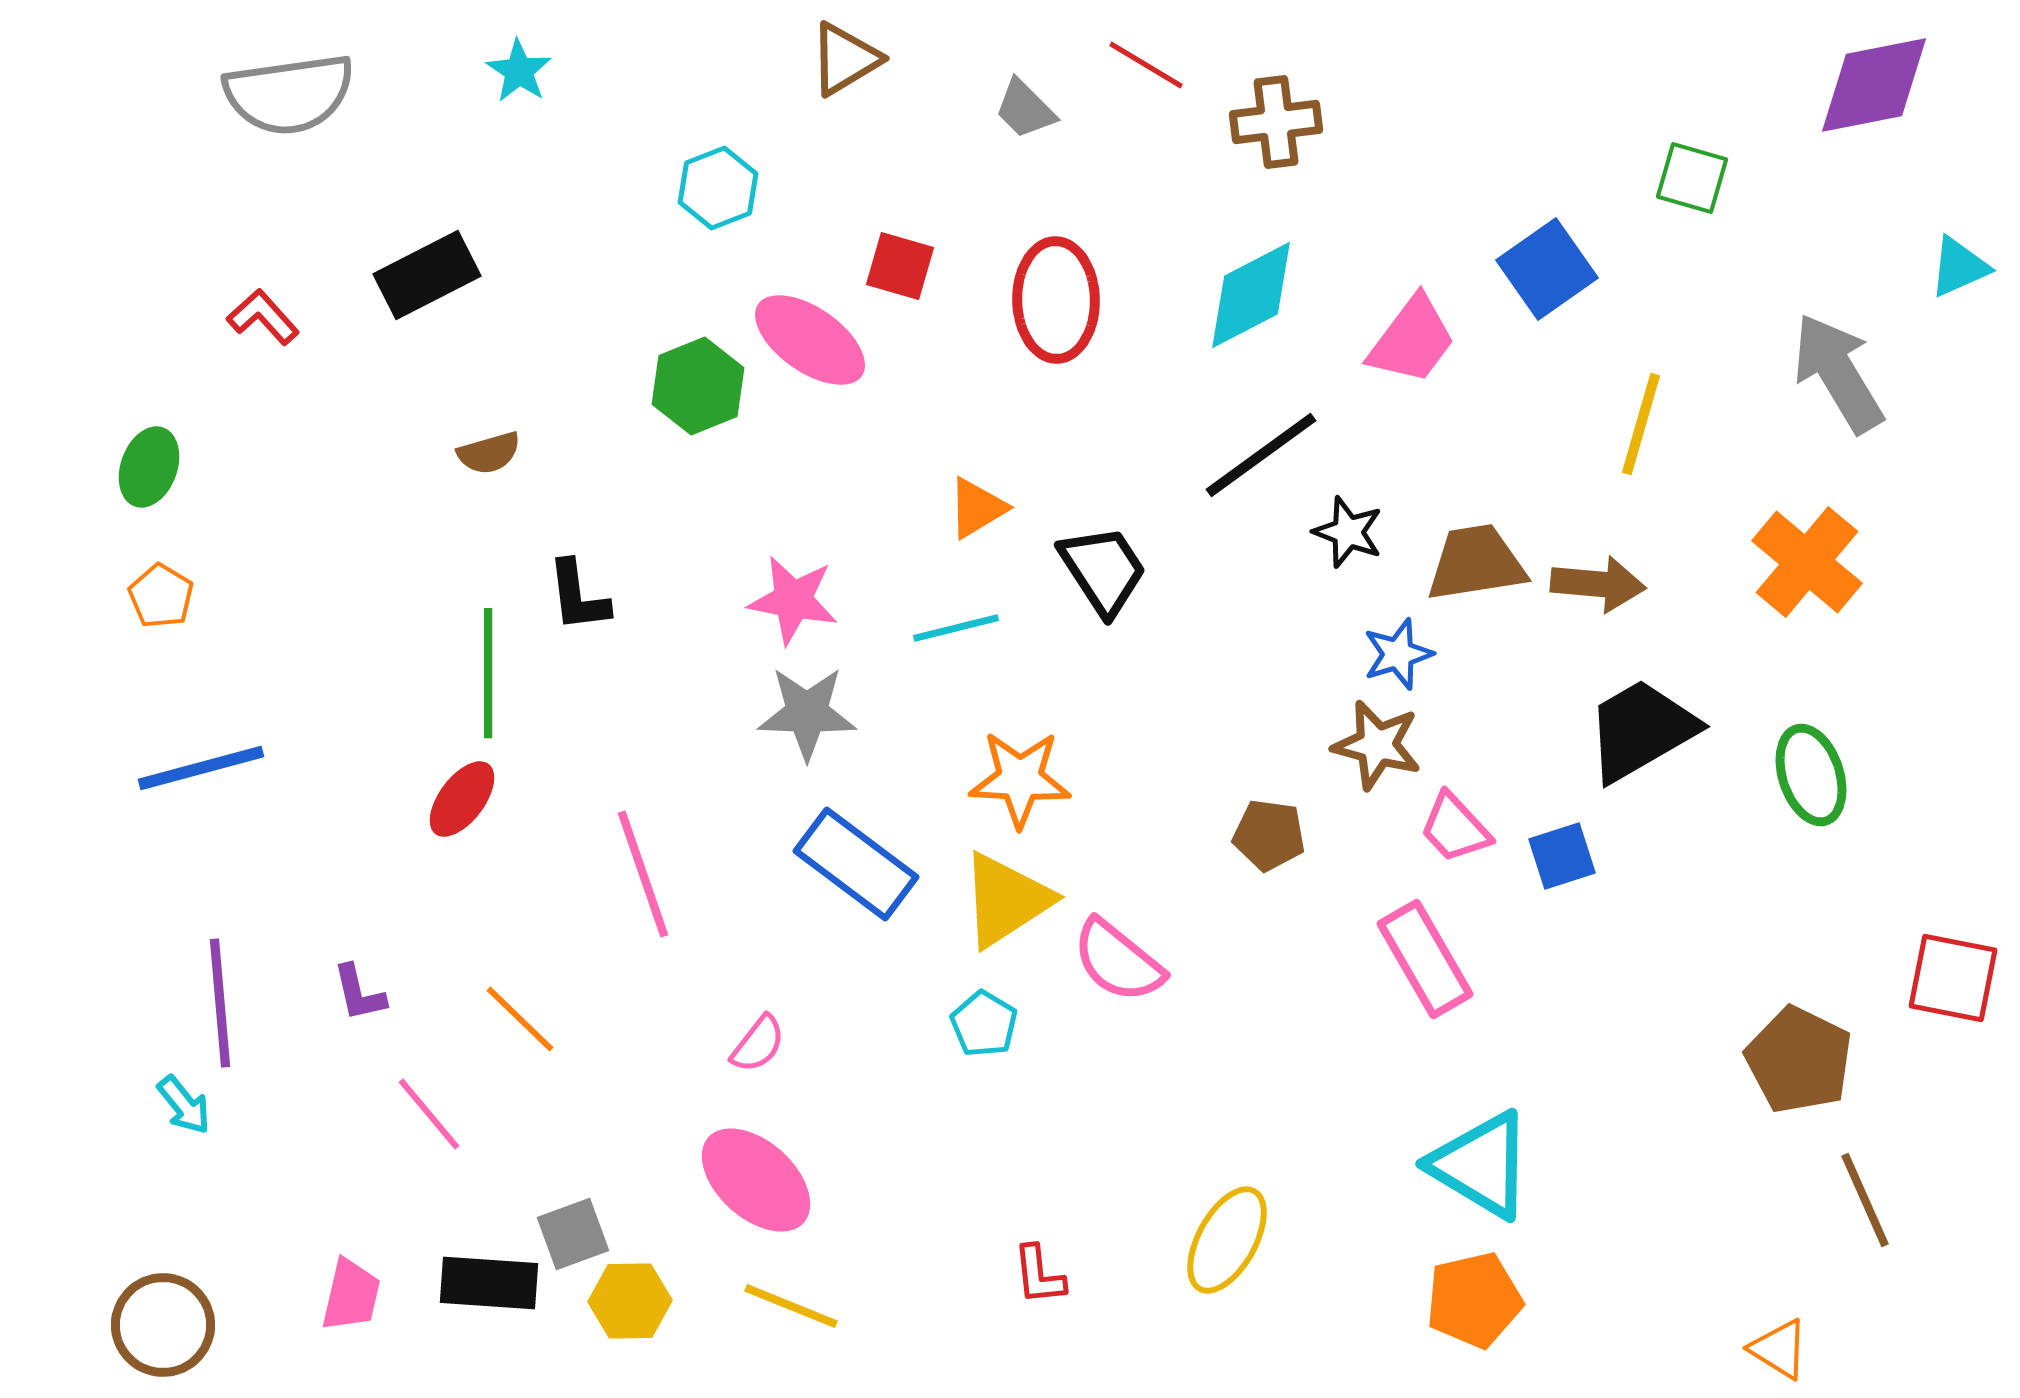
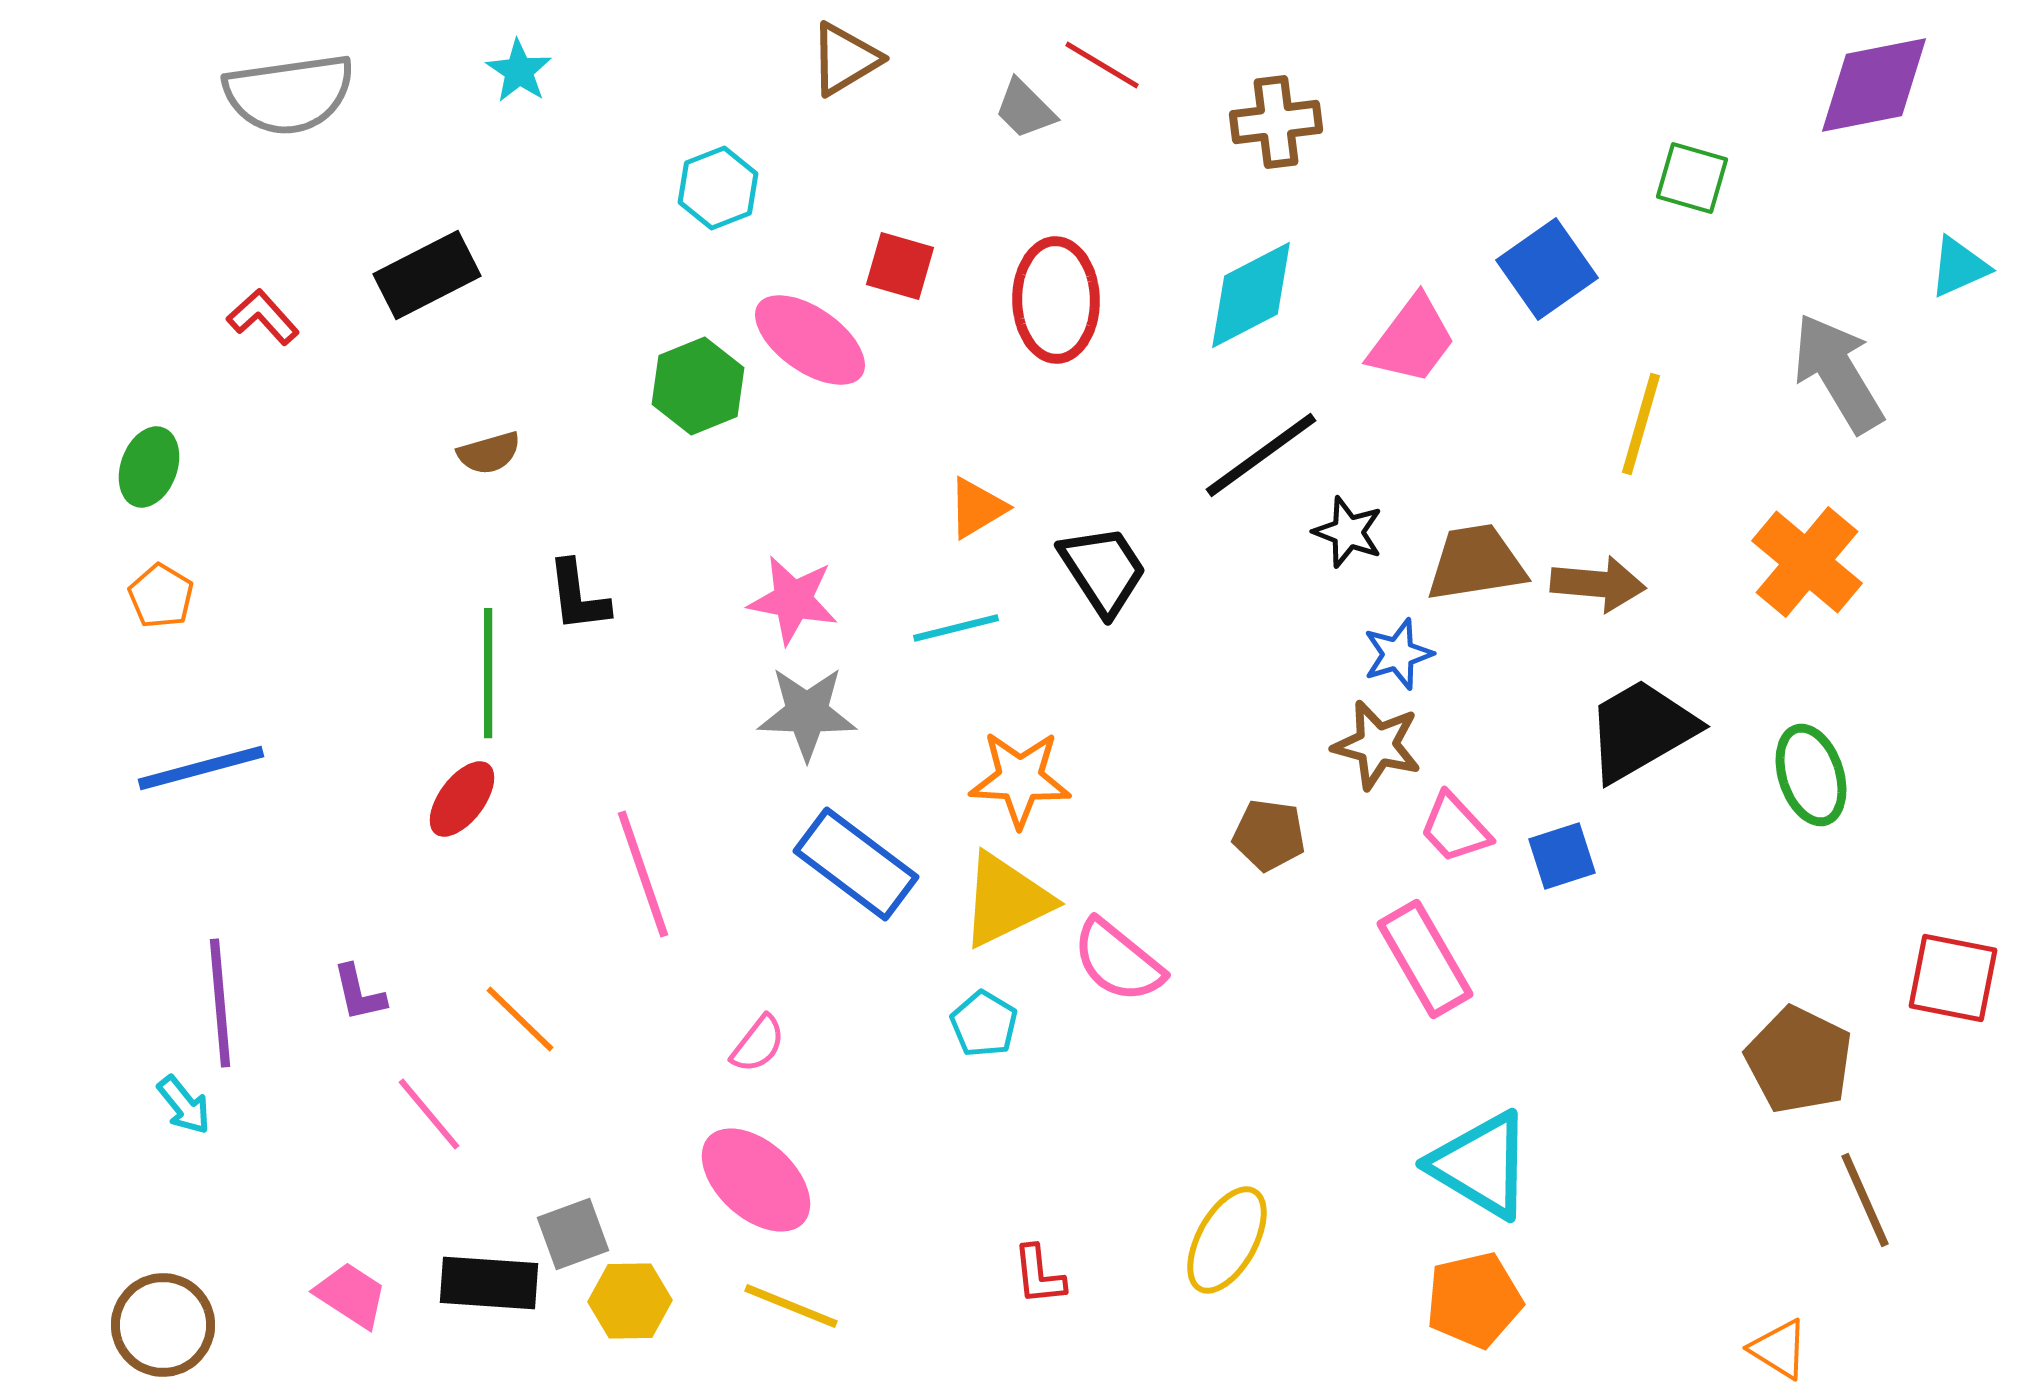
red line at (1146, 65): moved 44 px left
yellow triangle at (1006, 900): rotated 7 degrees clockwise
pink trapezoid at (351, 1295): rotated 70 degrees counterclockwise
